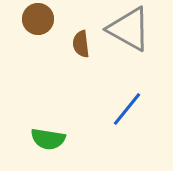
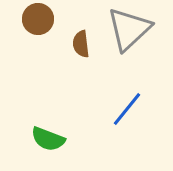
gray triangle: rotated 48 degrees clockwise
green semicircle: rotated 12 degrees clockwise
